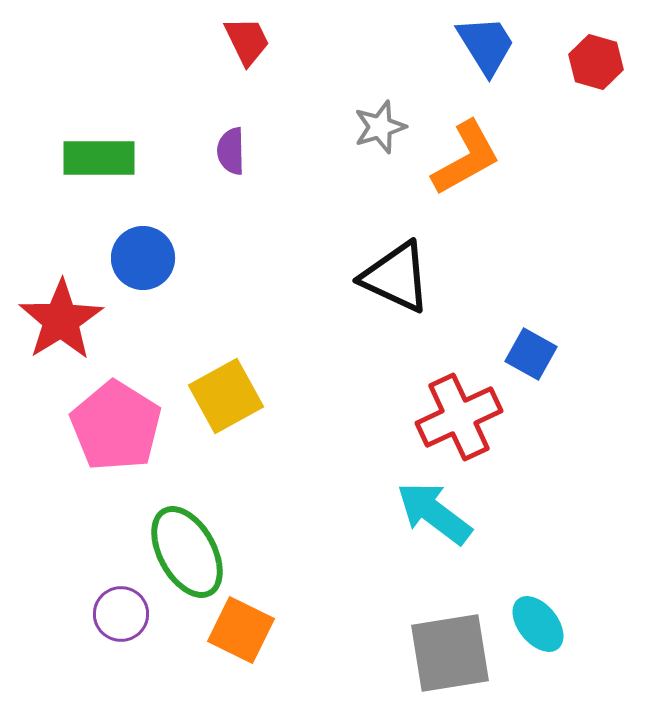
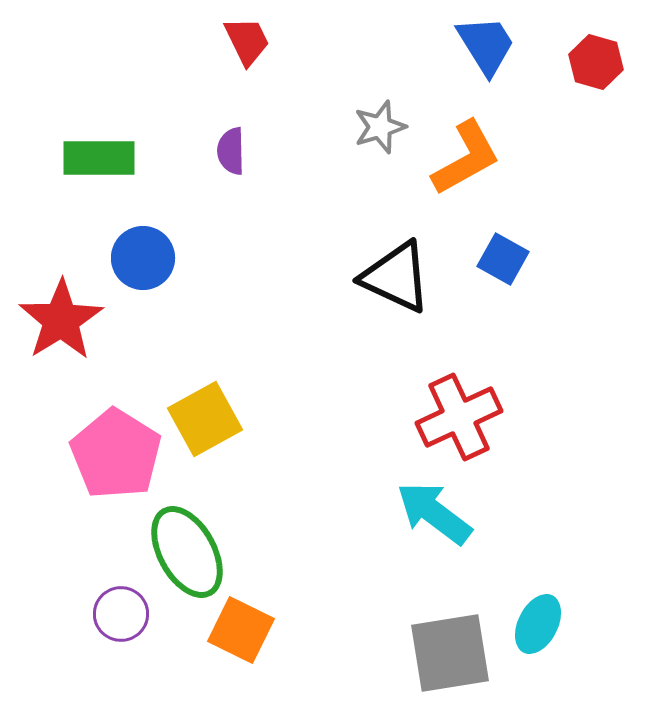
blue square: moved 28 px left, 95 px up
yellow square: moved 21 px left, 23 px down
pink pentagon: moved 28 px down
cyan ellipse: rotated 66 degrees clockwise
